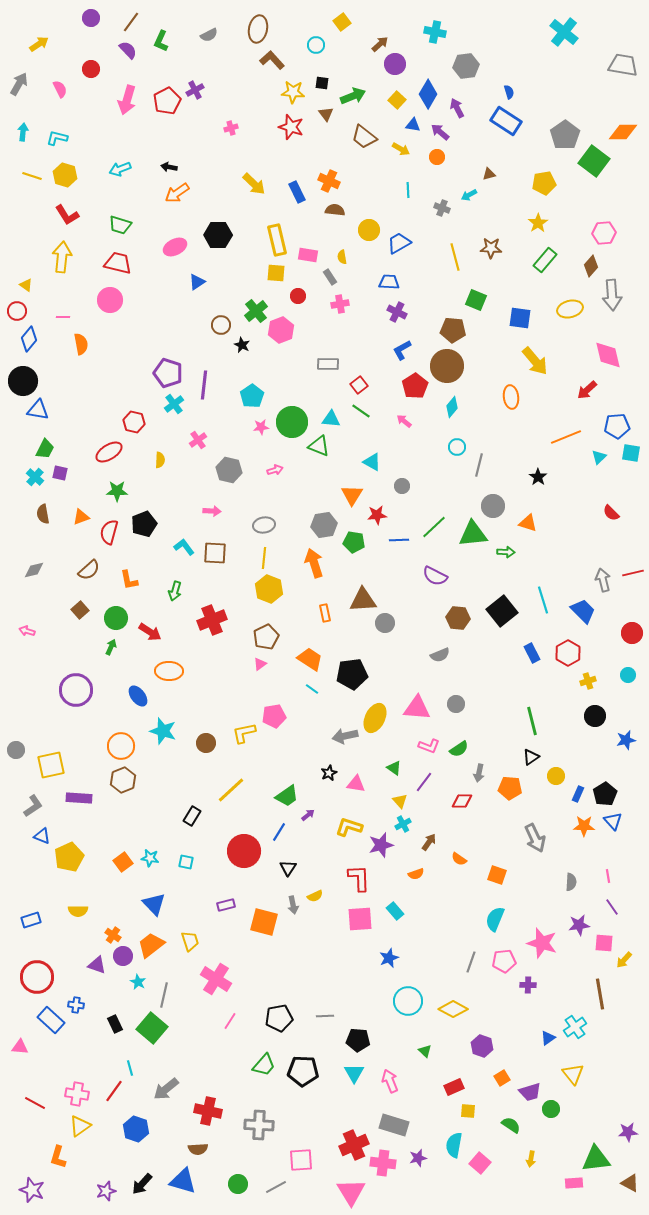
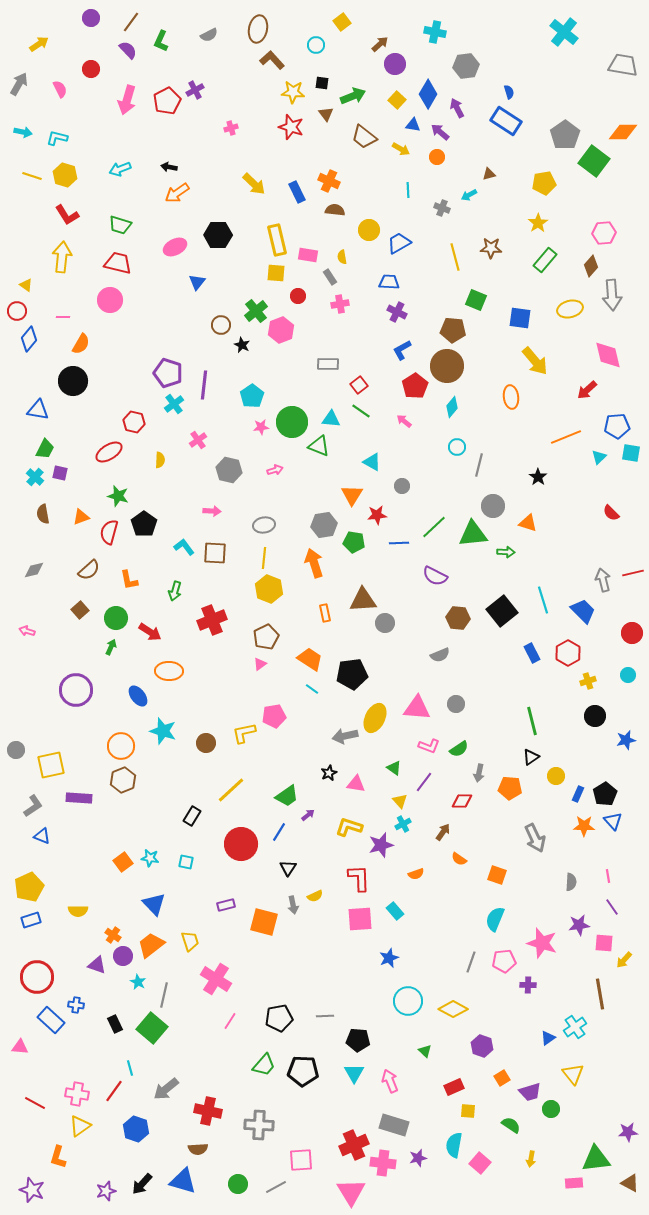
cyan arrow at (23, 132): rotated 96 degrees clockwise
blue triangle at (197, 282): rotated 18 degrees counterclockwise
orange semicircle at (81, 344): rotated 40 degrees clockwise
black circle at (23, 381): moved 50 px right
green star at (117, 491): moved 1 px right, 5 px down; rotated 15 degrees clockwise
black pentagon at (144, 524): rotated 15 degrees counterclockwise
blue line at (399, 540): moved 3 px down
brown arrow at (429, 842): moved 14 px right, 10 px up
red circle at (244, 851): moved 3 px left, 7 px up
yellow pentagon at (69, 857): moved 40 px left, 30 px down
